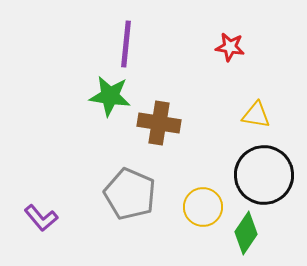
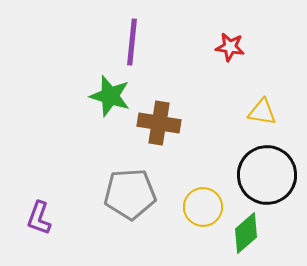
purple line: moved 6 px right, 2 px up
green star: rotated 9 degrees clockwise
yellow triangle: moved 6 px right, 3 px up
black circle: moved 3 px right
gray pentagon: rotated 27 degrees counterclockwise
purple L-shape: moved 2 px left; rotated 60 degrees clockwise
green diamond: rotated 15 degrees clockwise
